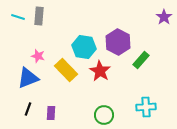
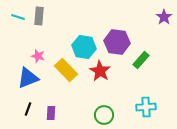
purple hexagon: moved 1 px left; rotated 20 degrees counterclockwise
